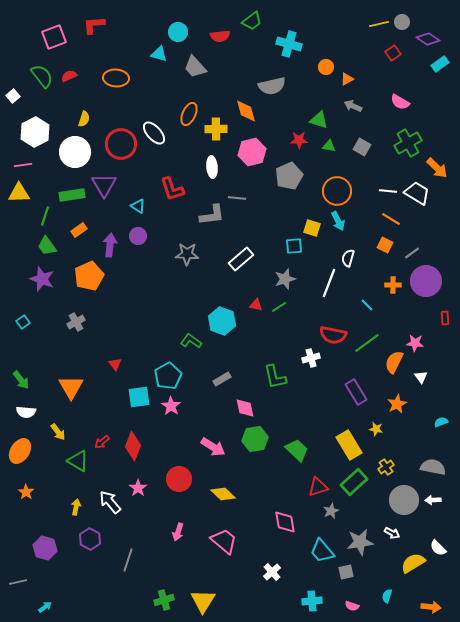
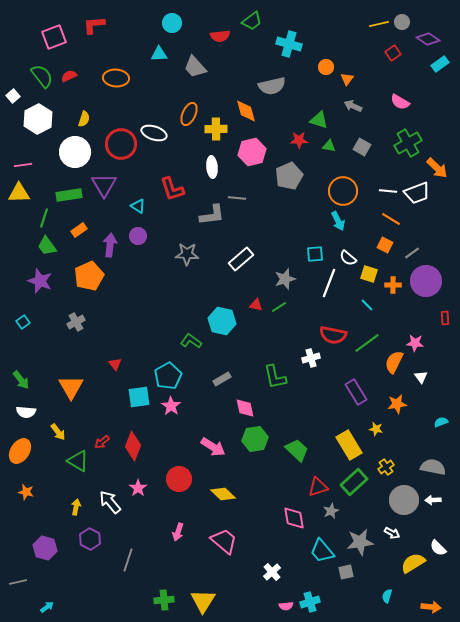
cyan circle at (178, 32): moved 6 px left, 9 px up
cyan triangle at (159, 54): rotated 18 degrees counterclockwise
orange triangle at (347, 79): rotated 24 degrees counterclockwise
white hexagon at (35, 132): moved 3 px right, 13 px up
white ellipse at (154, 133): rotated 30 degrees counterclockwise
orange circle at (337, 191): moved 6 px right
white trapezoid at (417, 193): rotated 128 degrees clockwise
green rectangle at (72, 195): moved 3 px left
green line at (45, 216): moved 1 px left, 2 px down
yellow square at (312, 228): moved 57 px right, 46 px down
cyan square at (294, 246): moved 21 px right, 8 px down
white semicircle at (348, 258): rotated 66 degrees counterclockwise
purple star at (42, 279): moved 2 px left, 2 px down
cyan hexagon at (222, 321): rotated 8 degrees counterclockwise
orange star at (397, 404): rotated 18 degrees clockwise
orange star at (26, 492): rotated 21 degrees counterclockwise
pink diamond at (285, 522): moved 9 px right, 4 px up
green cross at (164, 600): rotated 12 degrees clockwise
cyan cross at (312, 601): moved 2 px left, 1 px down; rotated 12 degrees counterclockwise
pink semicircle at (352, 606): moved 66 px left; rotated 24 degrees counterclockwise
cyan arrow at (45, 607): moved 2 px right
